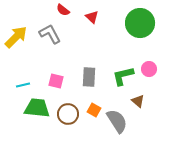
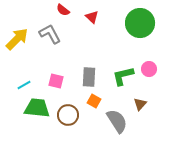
yellow arrow: moved 1 px right, 2 px down
cyan line: moved 1 px right; rotated 16 degrees counterclockwise
brown triangle: moved 2 px right, 3 px down; rotated 32 degrees clockwise
orange square: moved 9 px up
brown circle: moved 1 px down
